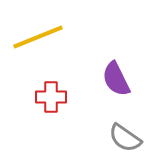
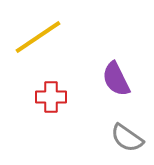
yellow line: rotated 12 degrees counterclockwise
gray semicircle: moved 2 px right
